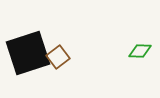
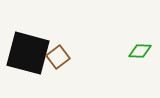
black square: rotated 33 degrees clockwise
